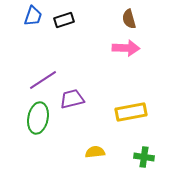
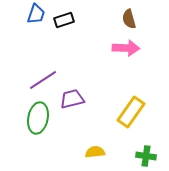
blue trapezoid: moved 3 px right, 2 px up
yellow rectangle: rotated 44 degrees counterclockwise
green cross: moved 2 px right, 1 px up
